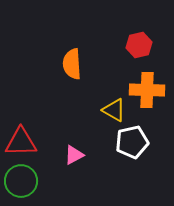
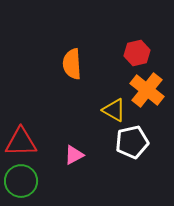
red hexagon: moved 2 px left, 8 px down
orange cross: rotated 36 degrees clockwise
